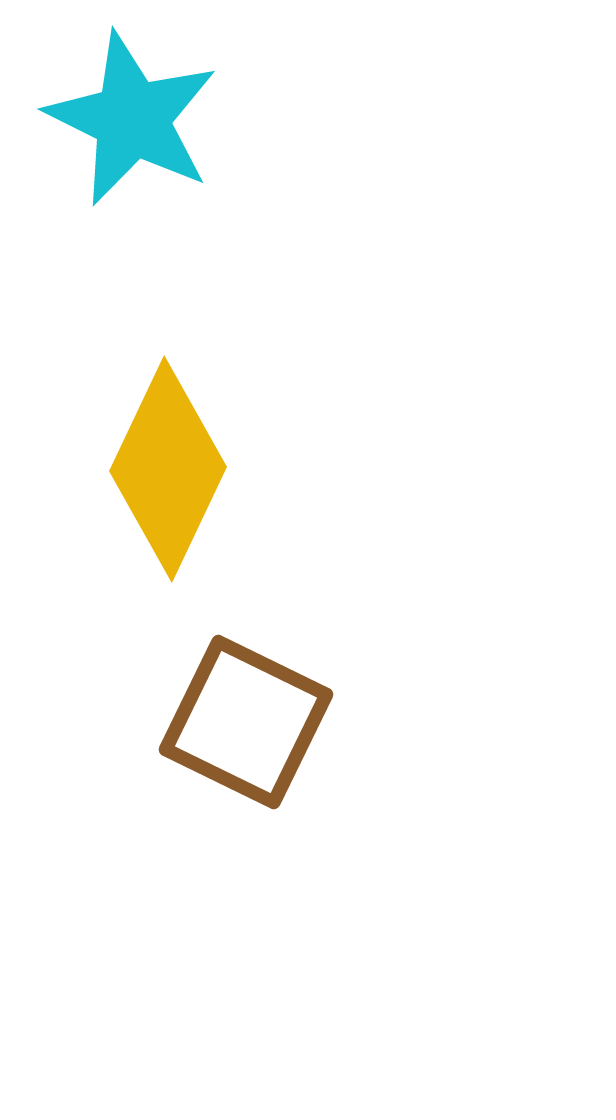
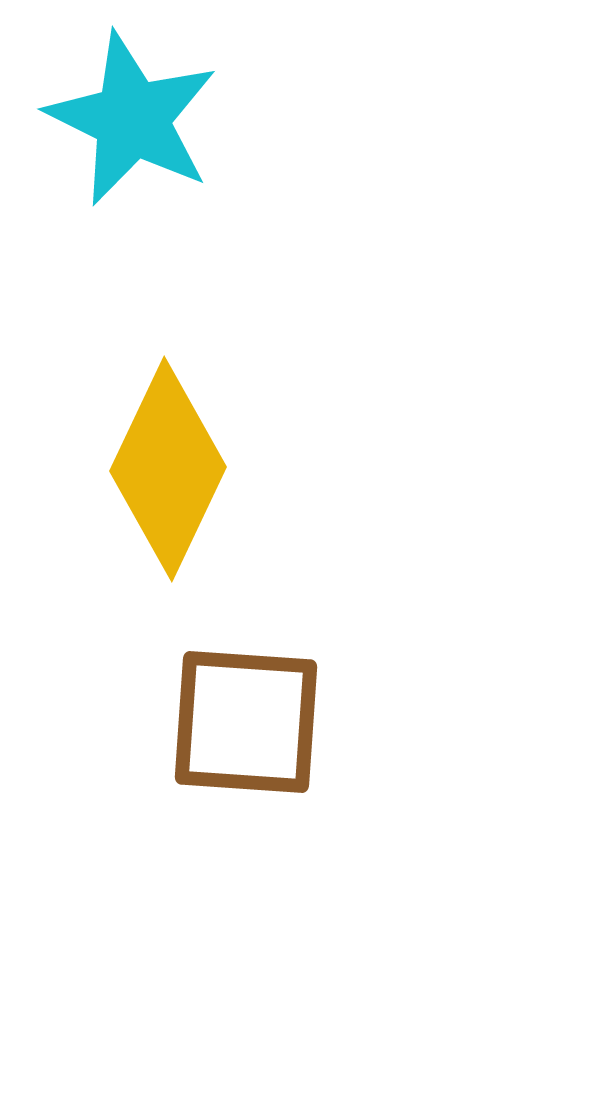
brown square: rotated 22 degrees counterclockwise
